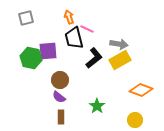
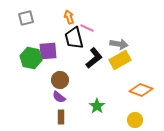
pink line: moved 1 px up
